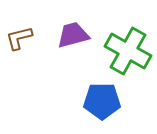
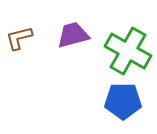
blue pentagon: moved 21 px right
